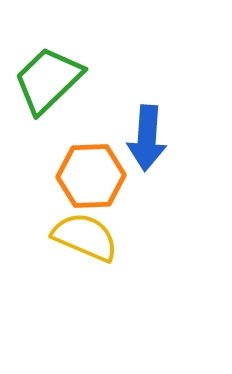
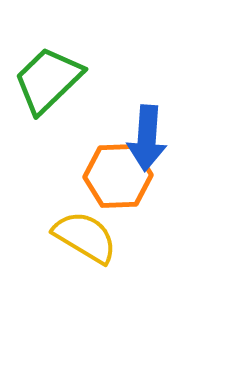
orange hexagon: moved 27 px right
yellow semicircle: rotated 8 degrees clockwise
